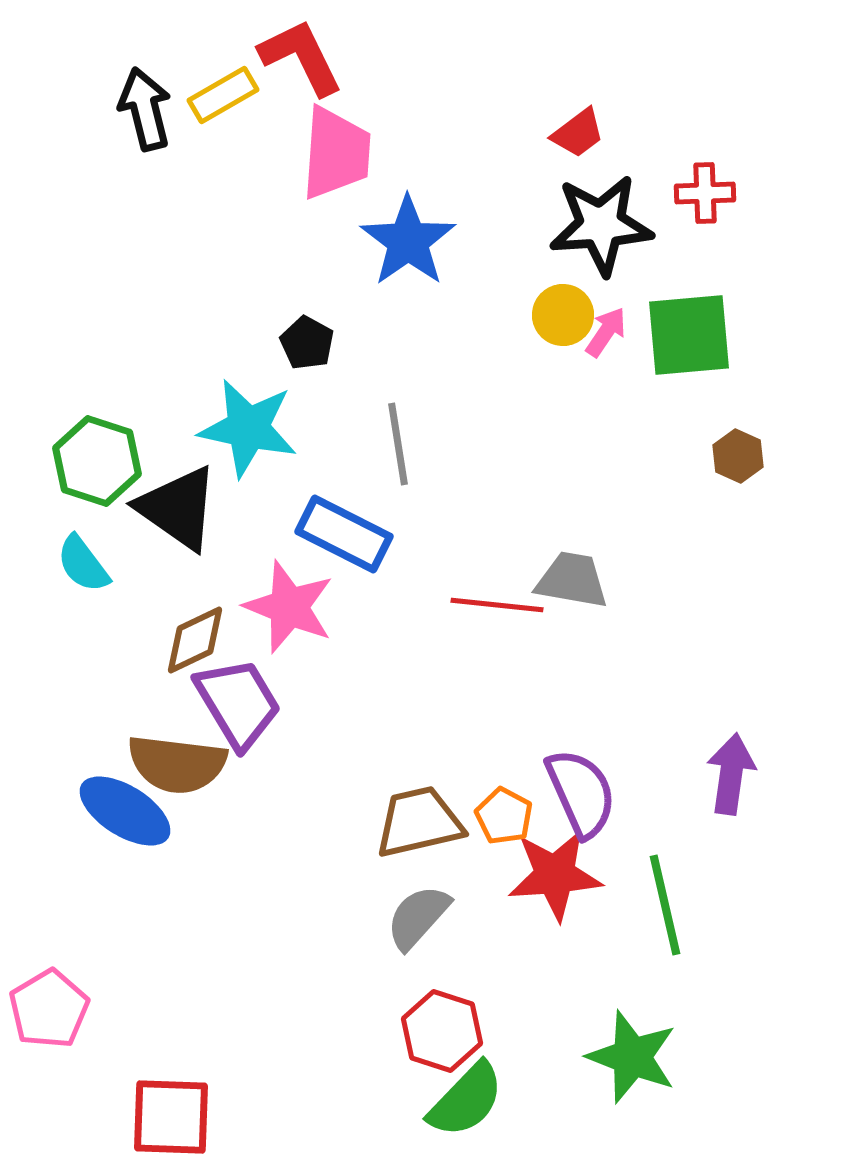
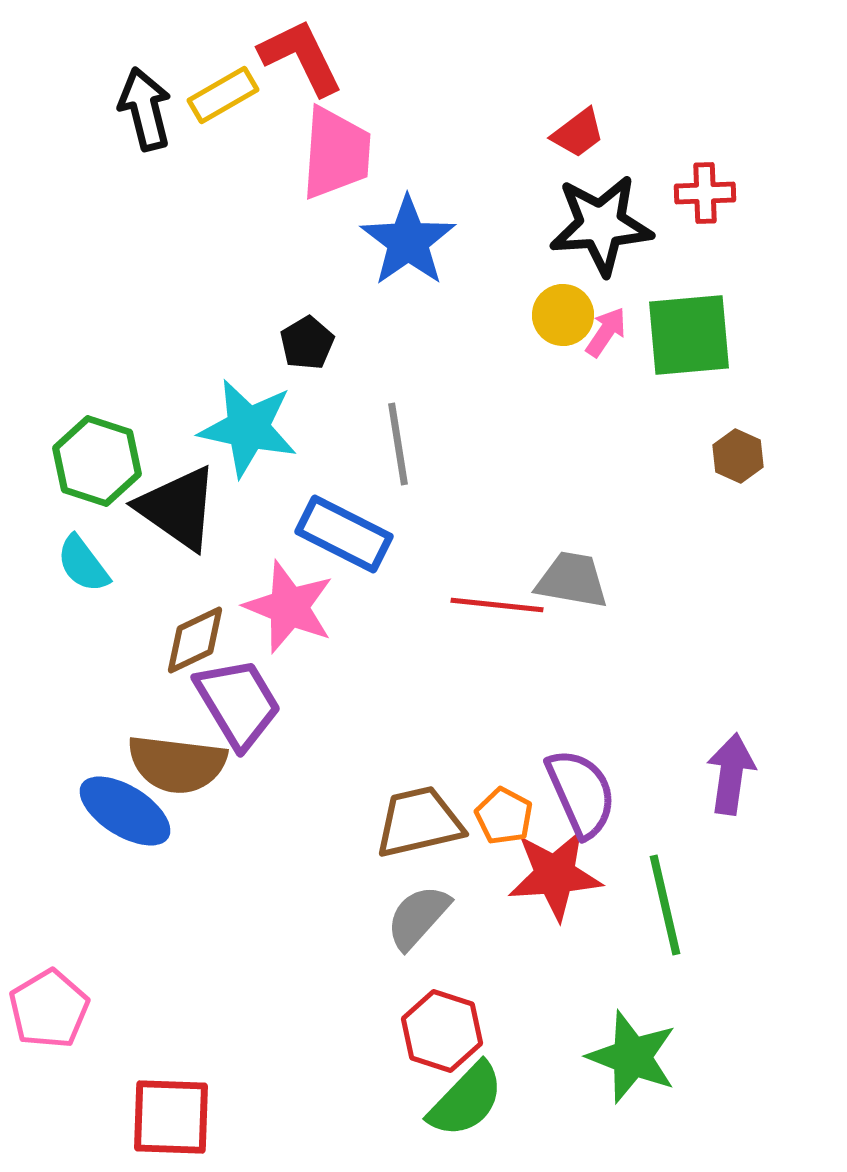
black pentagon: rotated 12 degrees clockwise
